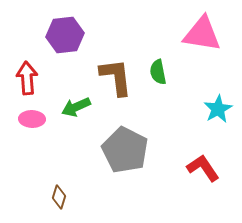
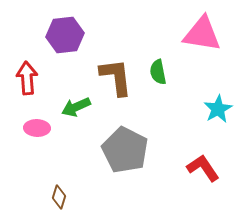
pink ellipse: moved 5 px right, 9 px down
